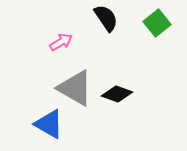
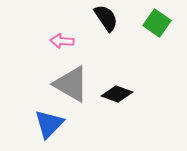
green square: rotated 16 degrees counterclockwise
pink arrow: moved 1 px right, 1 px up; rotated 145 degrees counterclockwise
gray triangle: moved 4 px left, 4 px up
blue triangle: rotated 44 degrees clockwise
